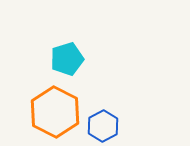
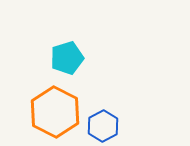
cyan pentagon: moved 1 px up
